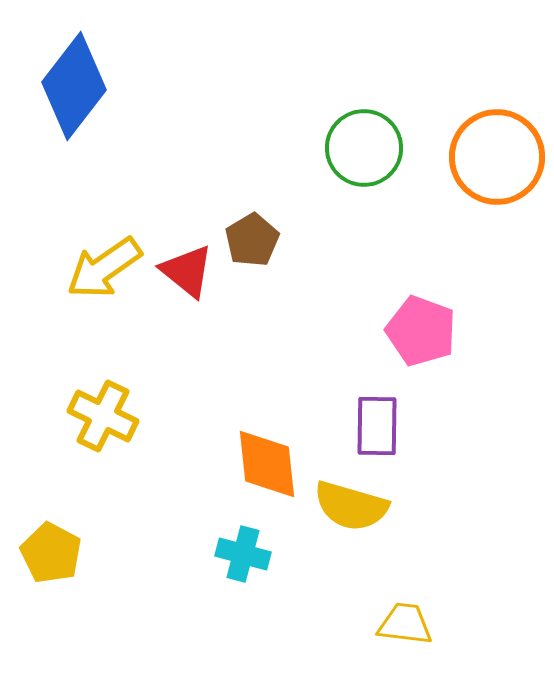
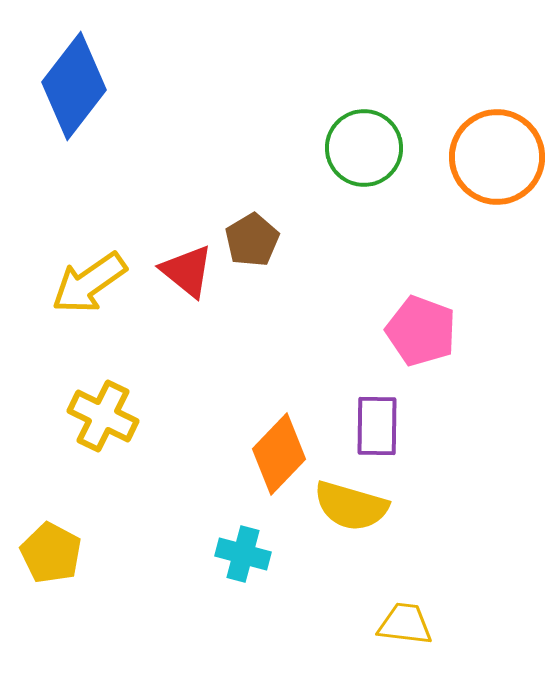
yellow arrow: moved 15 px left, 15 px down
orange diamond: moved 12 px right, 10 px up; rotated 50 degrees clockwise
